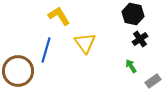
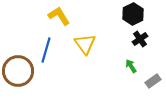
black hexagon: rotated 20 degrees clockwise
yellow triangle: moved 1 px down
